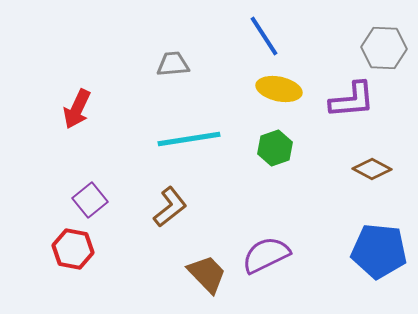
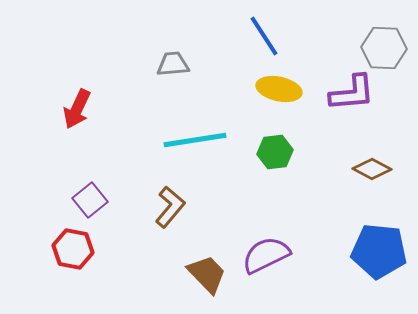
purple L-shape: moved 7 px up
cyan line: moved 6 px right, 1 px down
green hexagon: moved 4 px down; rotated 12 degrees clockwise
brown L-shape: rotated 12 degrees counterclockwise
